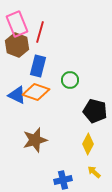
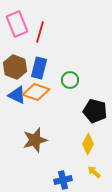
brown hexagon: moved 2 px left, 22 px down
blue rectangle: moved 1 px right, 2 px down
